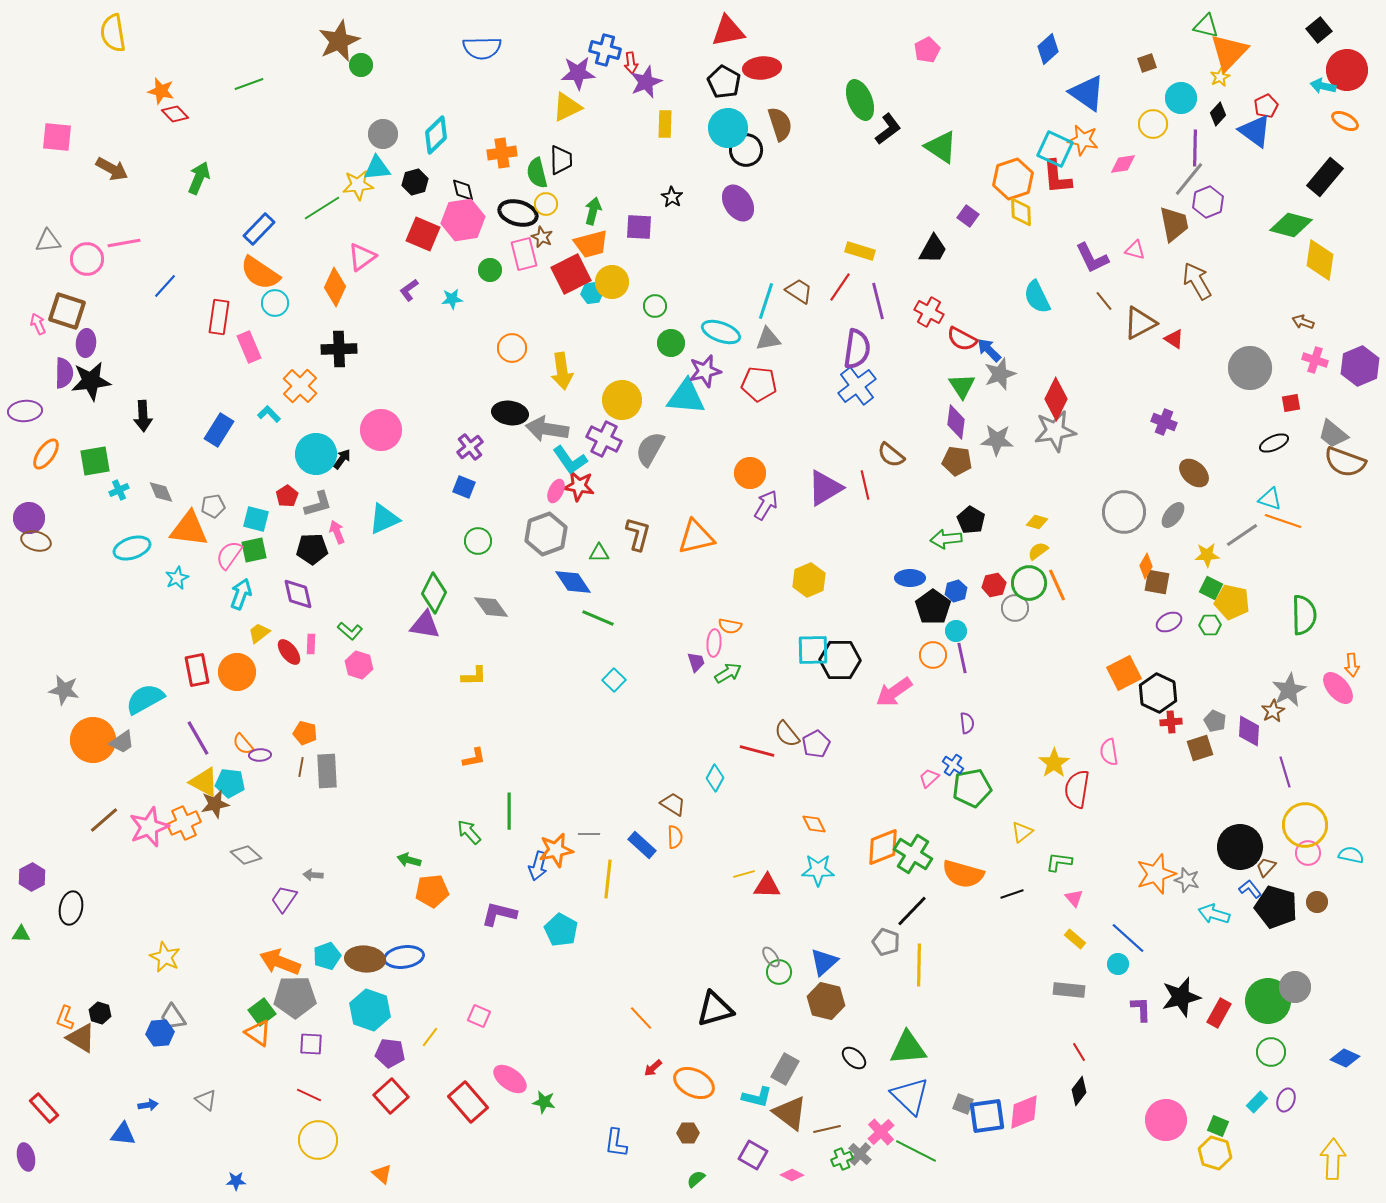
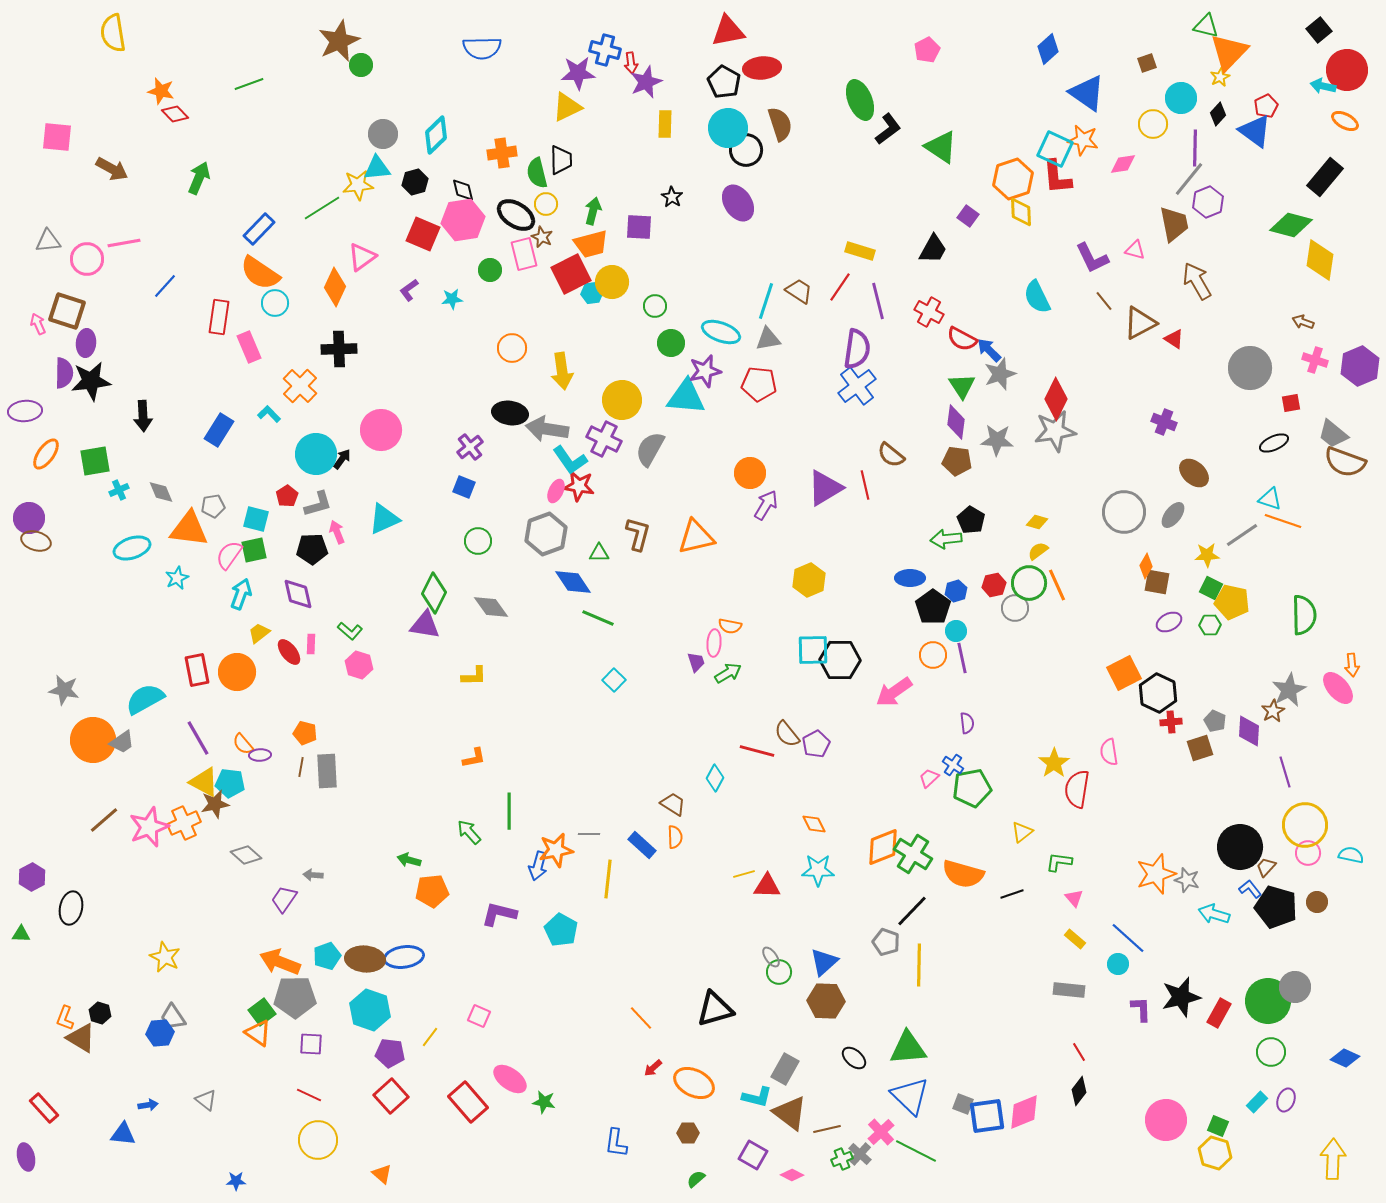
black ellipse at (518, 213): moved 2 px left, 2 px down; rotated 18 degrees clockwise
brown hexagon at (826, 1001): rotated 12 degrees counterclockwise
